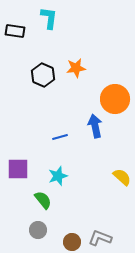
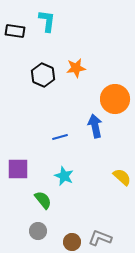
cyan L-shape: moved 2 px left, 3 px down
cyan star: moved 6 px right; rotated 30 degrees counterclockwise
gray circle: moved 1 px down
